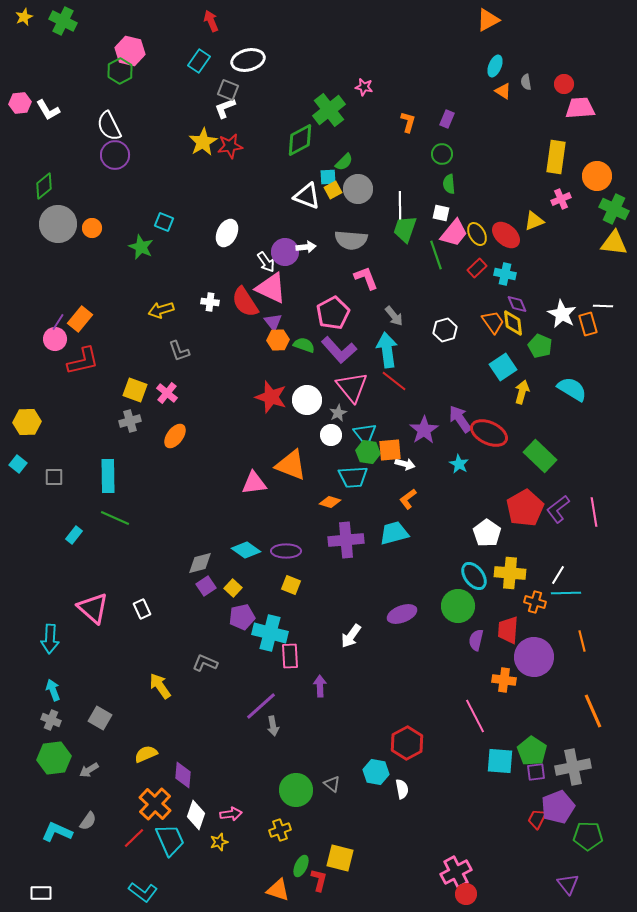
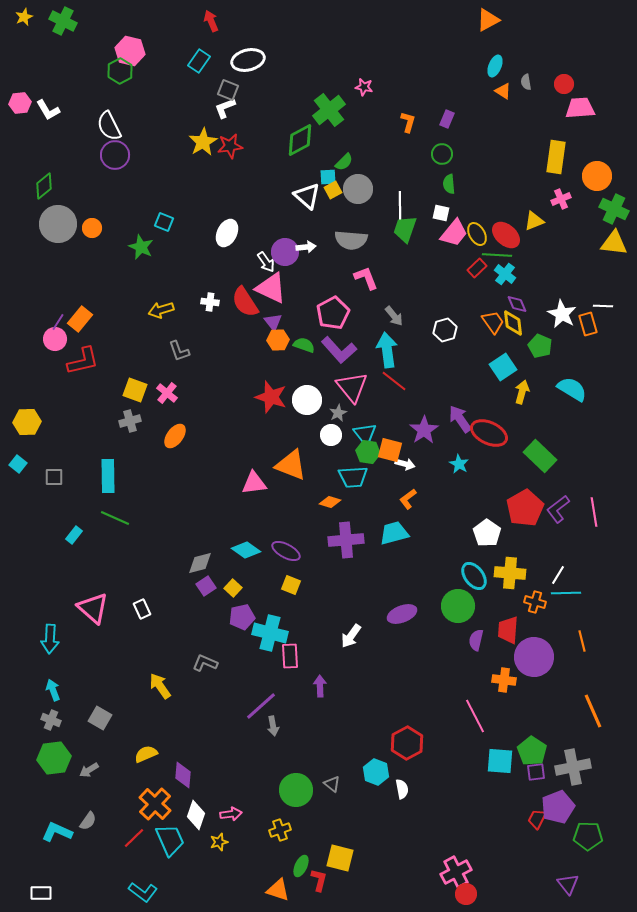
white triangle at (307, 196): rotated 20 degrees clockwise
green line at (436, 255): moved 61 px right; rotated 68 degrees counterclockwise
cyan cross at (505, 274): rotated 25 degrees clockwise
orange square at (390, 450): rotated 20 degrees clockwise
purple ellipse at (286, 551): rotated 28 degrees clockwise
cyan hexagon at (376, 772): rotated 10 degrees clockwise
